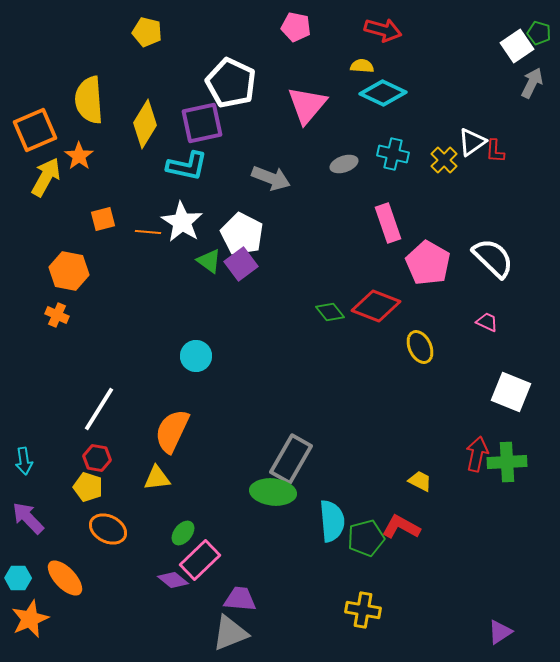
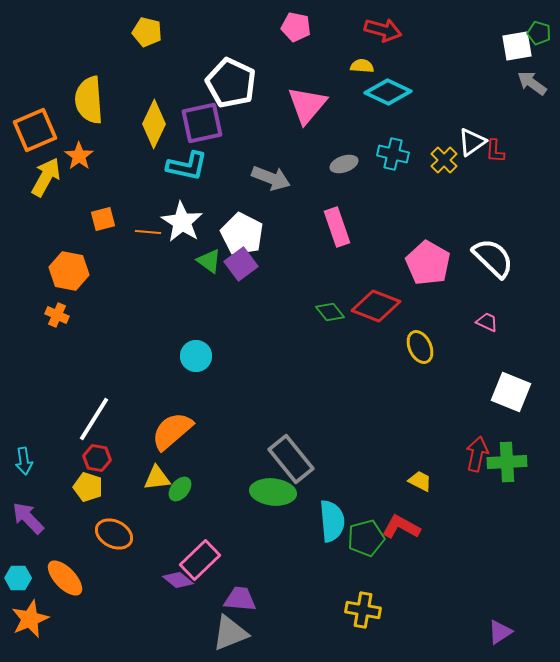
white square at (517, 46): rotated 24 degrees clockwise
gray arrow at (532, 83): rotated 80 degrees counterclockwise
cyan diamond at (383, 93): moved 5 px right, 1 px up
yellow diamond at (145, 124): moved 9 px right; rotated 6 degrees counterclockwise
pink rectangle at (388, 223): moved 51 px left, 4 px down
white line at (99, 409): moved 5 px left, 10 px down
orange semicircle at (172, 431): rotated 24 degrees clockwise
gray rectangle at (291, 459): rotated 69 degrees counterclockwise
orange ellipse at (108, 529): moved 6 px right, 5 px down
green ellipse at (183, 533): moved 3 px left, 44 px up
purple diamond at (173, 580): moved 5 px right
